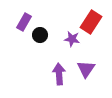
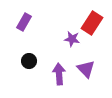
red rectangle: moved 1 px right, 1 px down
black circle: moved 11 px left, 26 px down
purple triangle: rotated 18 degrees counterclockwise
